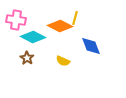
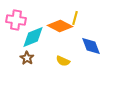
cyan diamond: rotated 50 degrees counterclockwise
